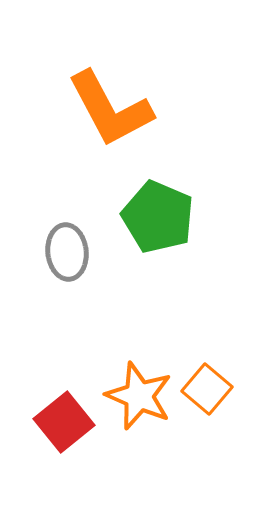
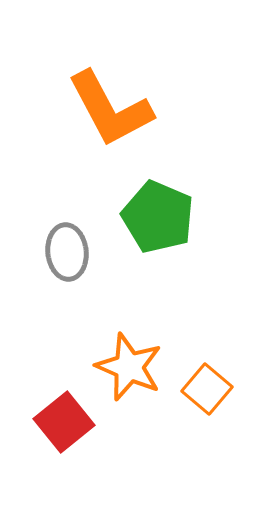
orange star: moved 10 px left, 29 px up
